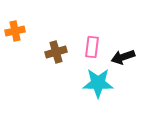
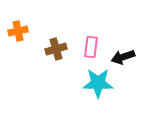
orange cross: moved 3 px right
pink rectangle: moved 1 px left
brown cross: moved 3 px up
